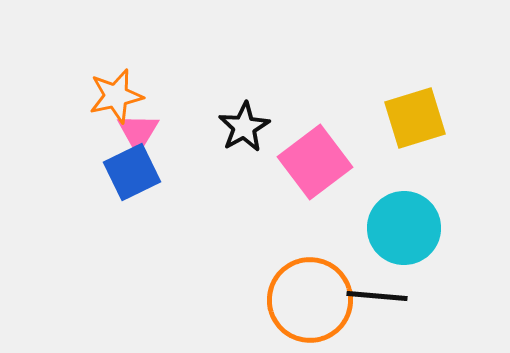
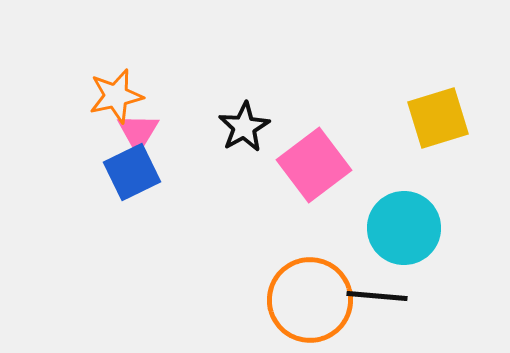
yellow square: moved 23 px right
pink square: moved 1 px left, 3 px down
